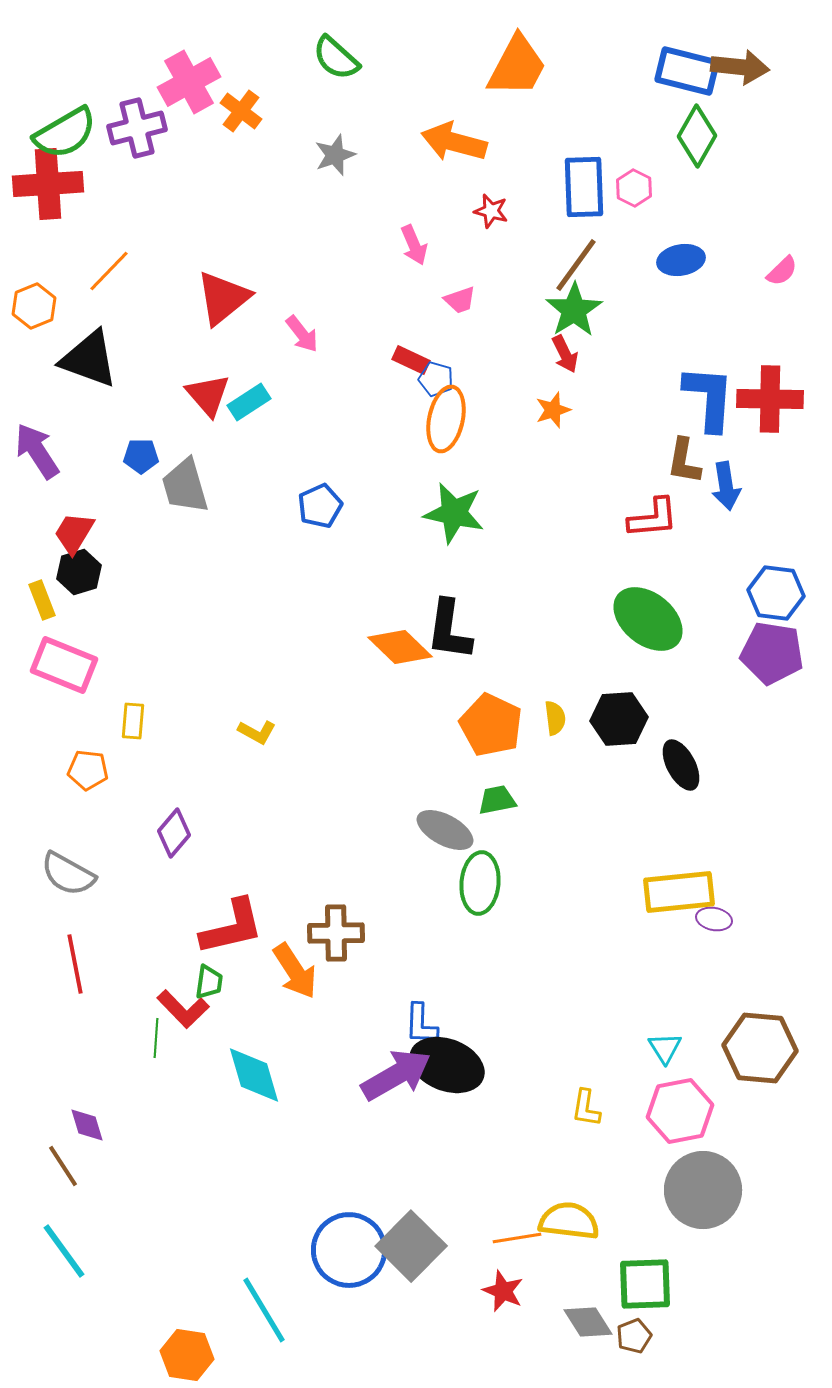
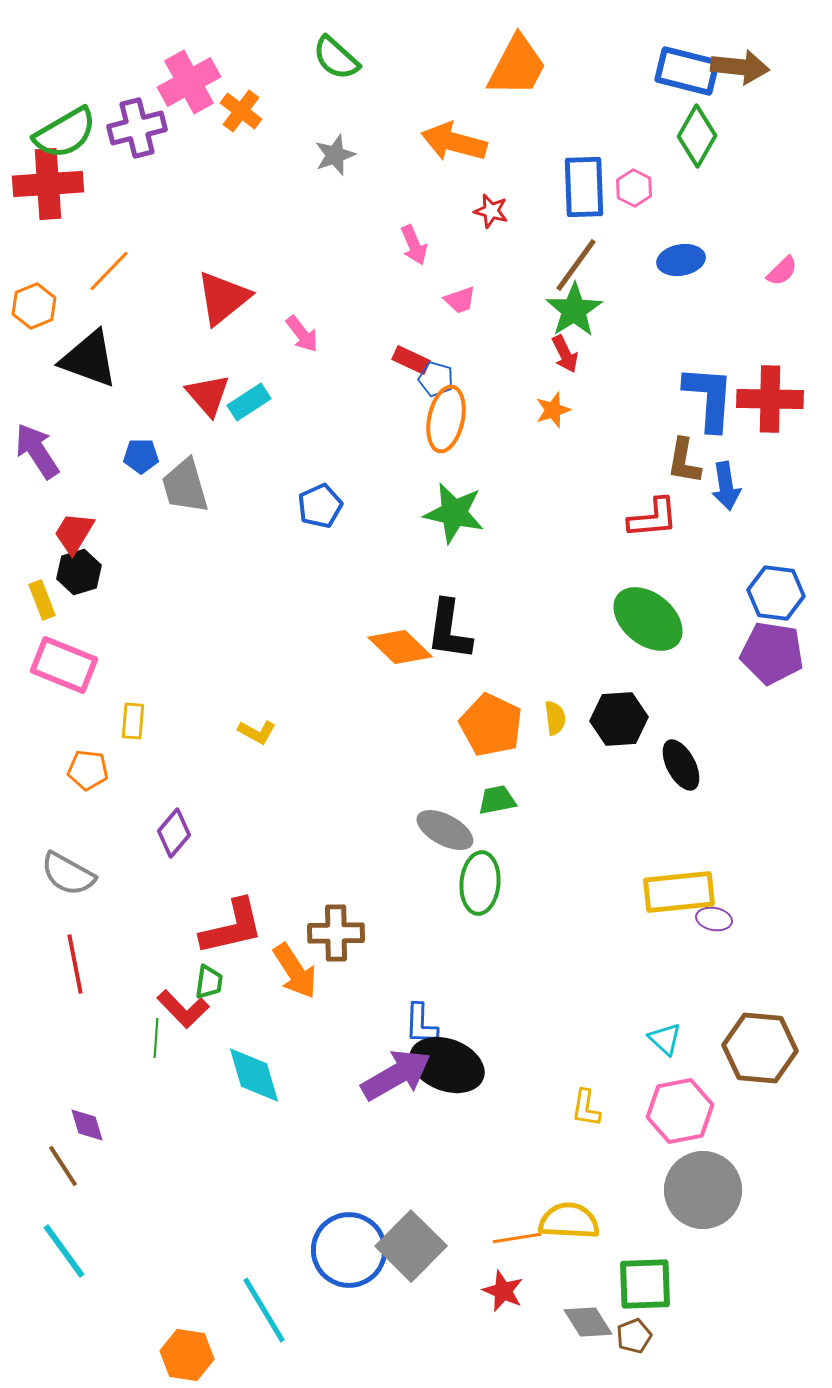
cyan triangle at (665, 1048): moved 9 px up; rotated 15 degrees counterclockwise
yellow semicircle at (569, 1221): rotated 4 degrees counterclockwise
